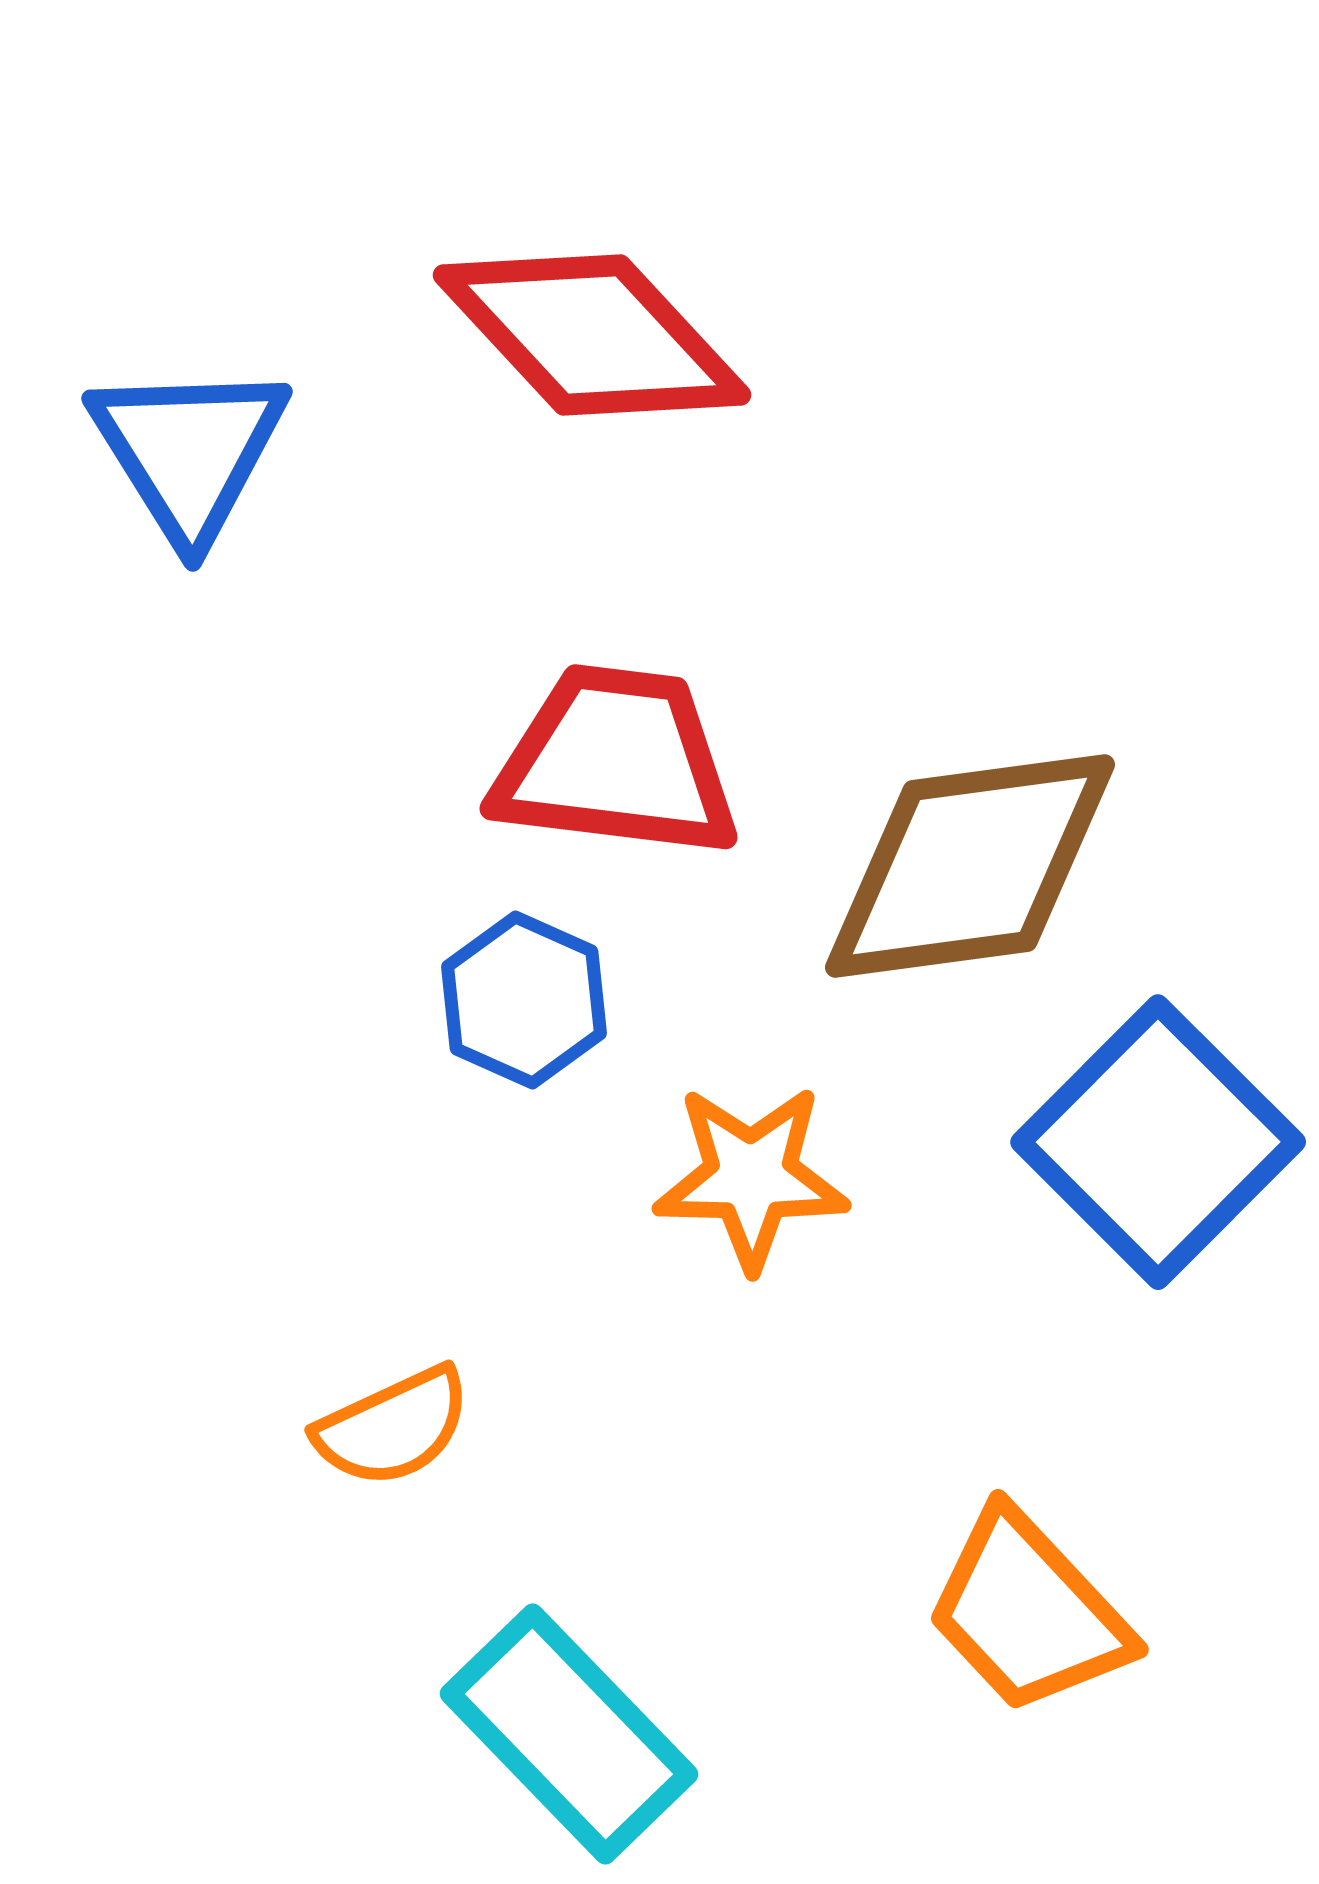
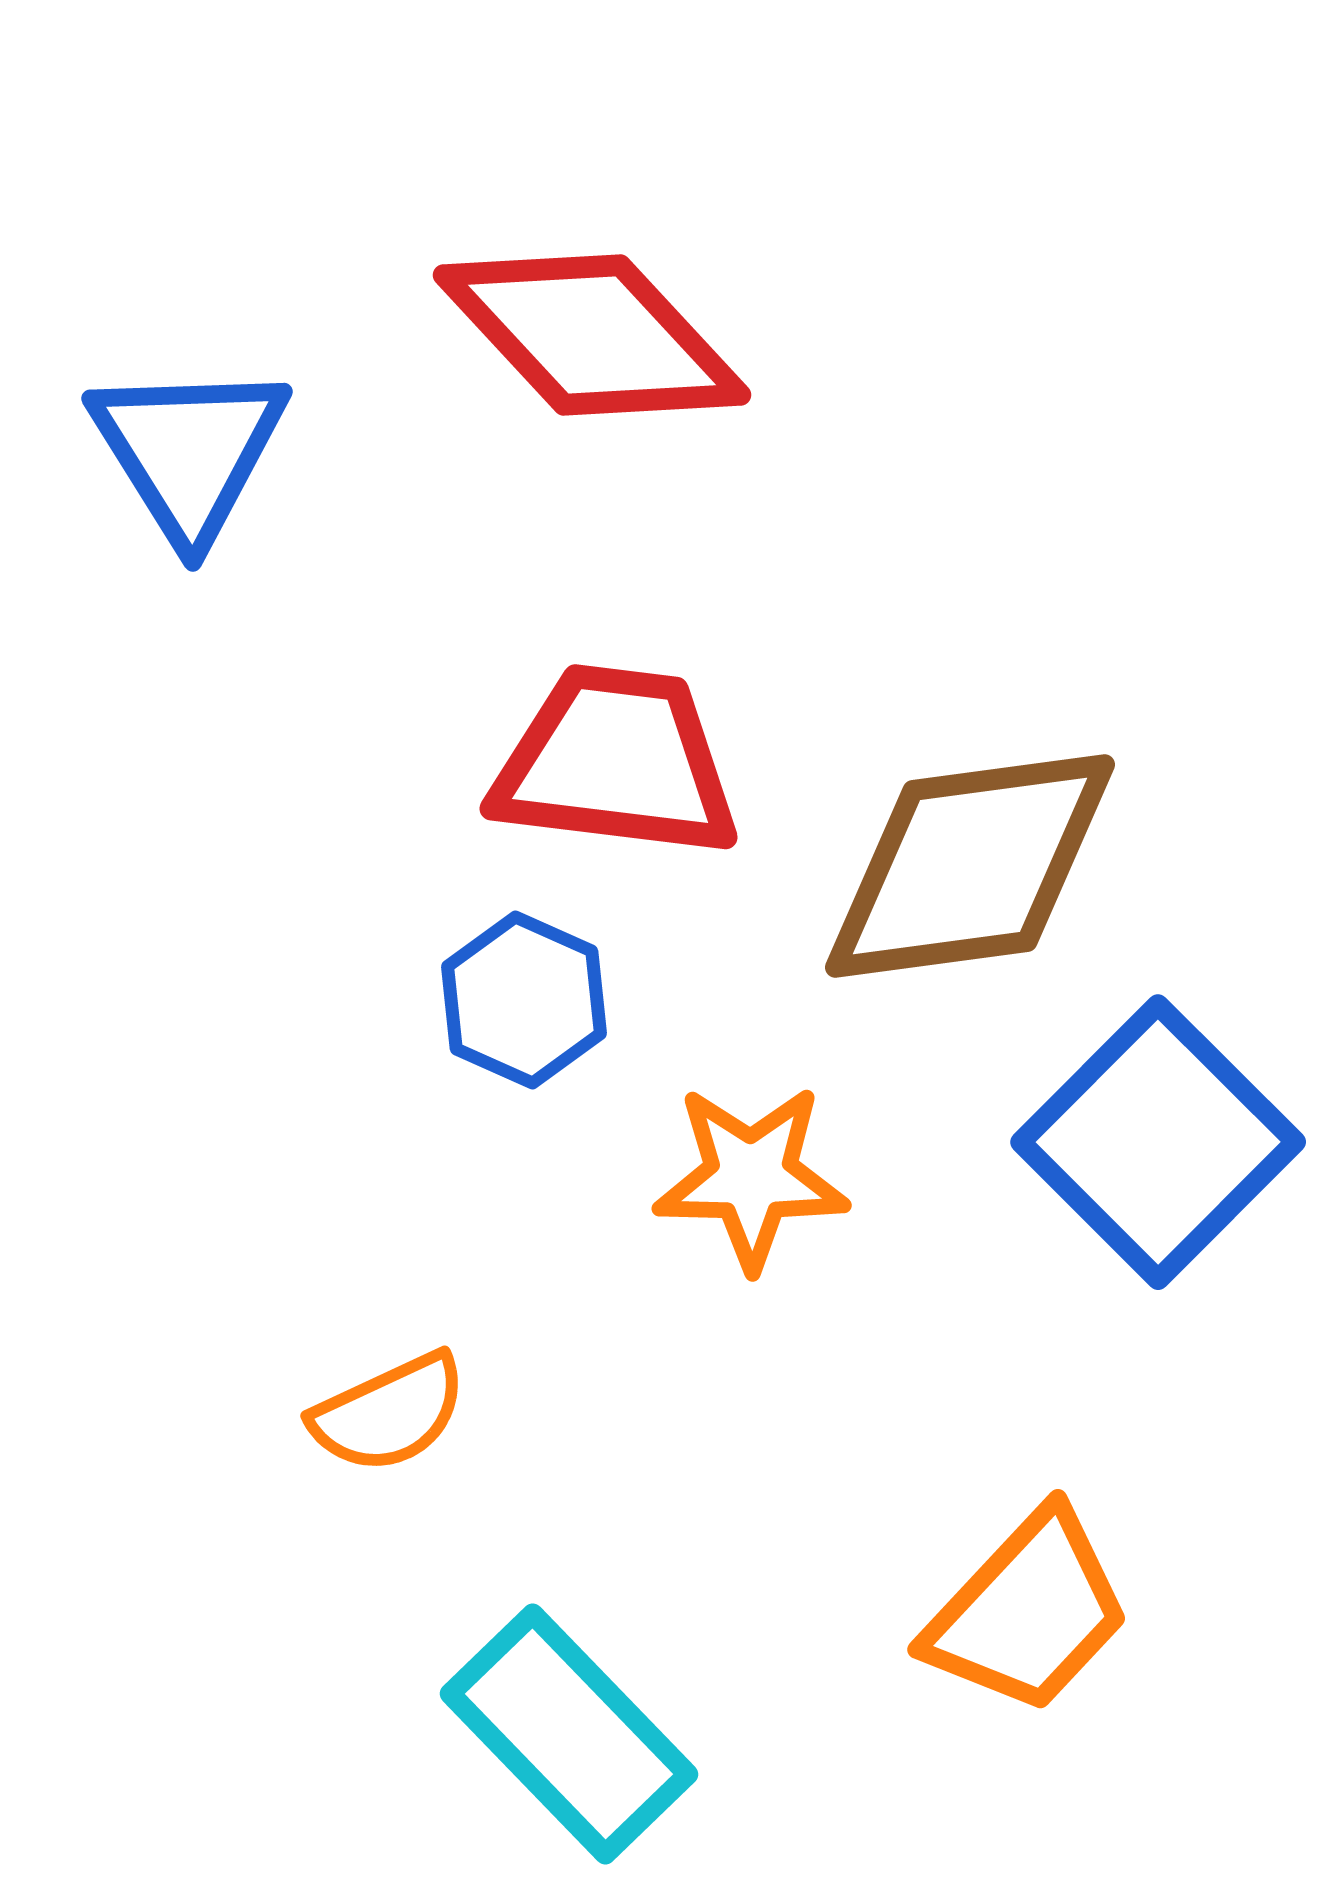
orange semicircle: moved 4 px left, 14 px up
orange trapezoid: rotated 94 degrees counterclockwise
